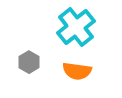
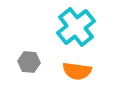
gray hexagon: rotated 25 degrees counterclockwise
